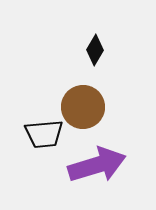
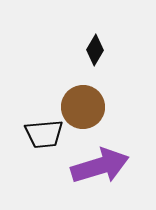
purple arrow: moved 3 px right, 1 px down
